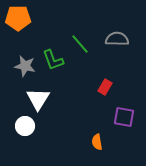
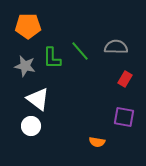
orange pentagon: moved 10 px right, 8 px down
gray semicircle: moved 1 px left, 8 px down
green line: moved 7 px down
green L-shape: moved 1 px left, 2 px up; rotated 20 degrees clockwise
red rectangle: moved 20 px right, 8 px up
white triangle: rotated 25 degrees counterclockwise
white circle: moved 6 px right
orange semicircle: rotated 70 degrees counterclockwise
